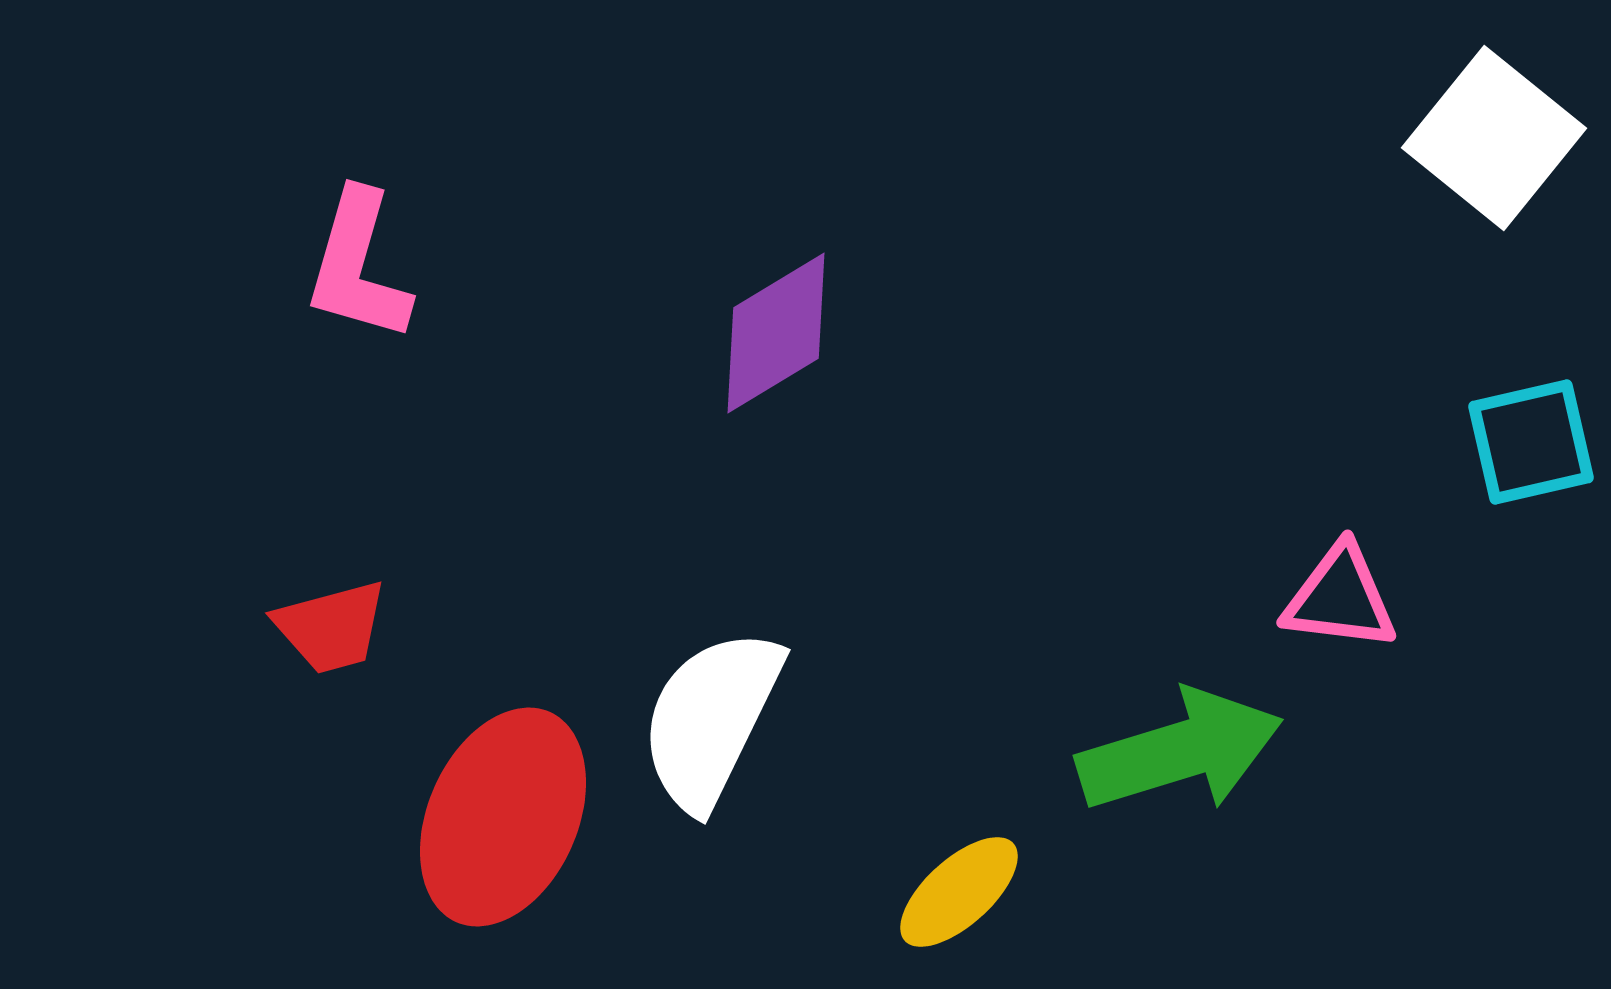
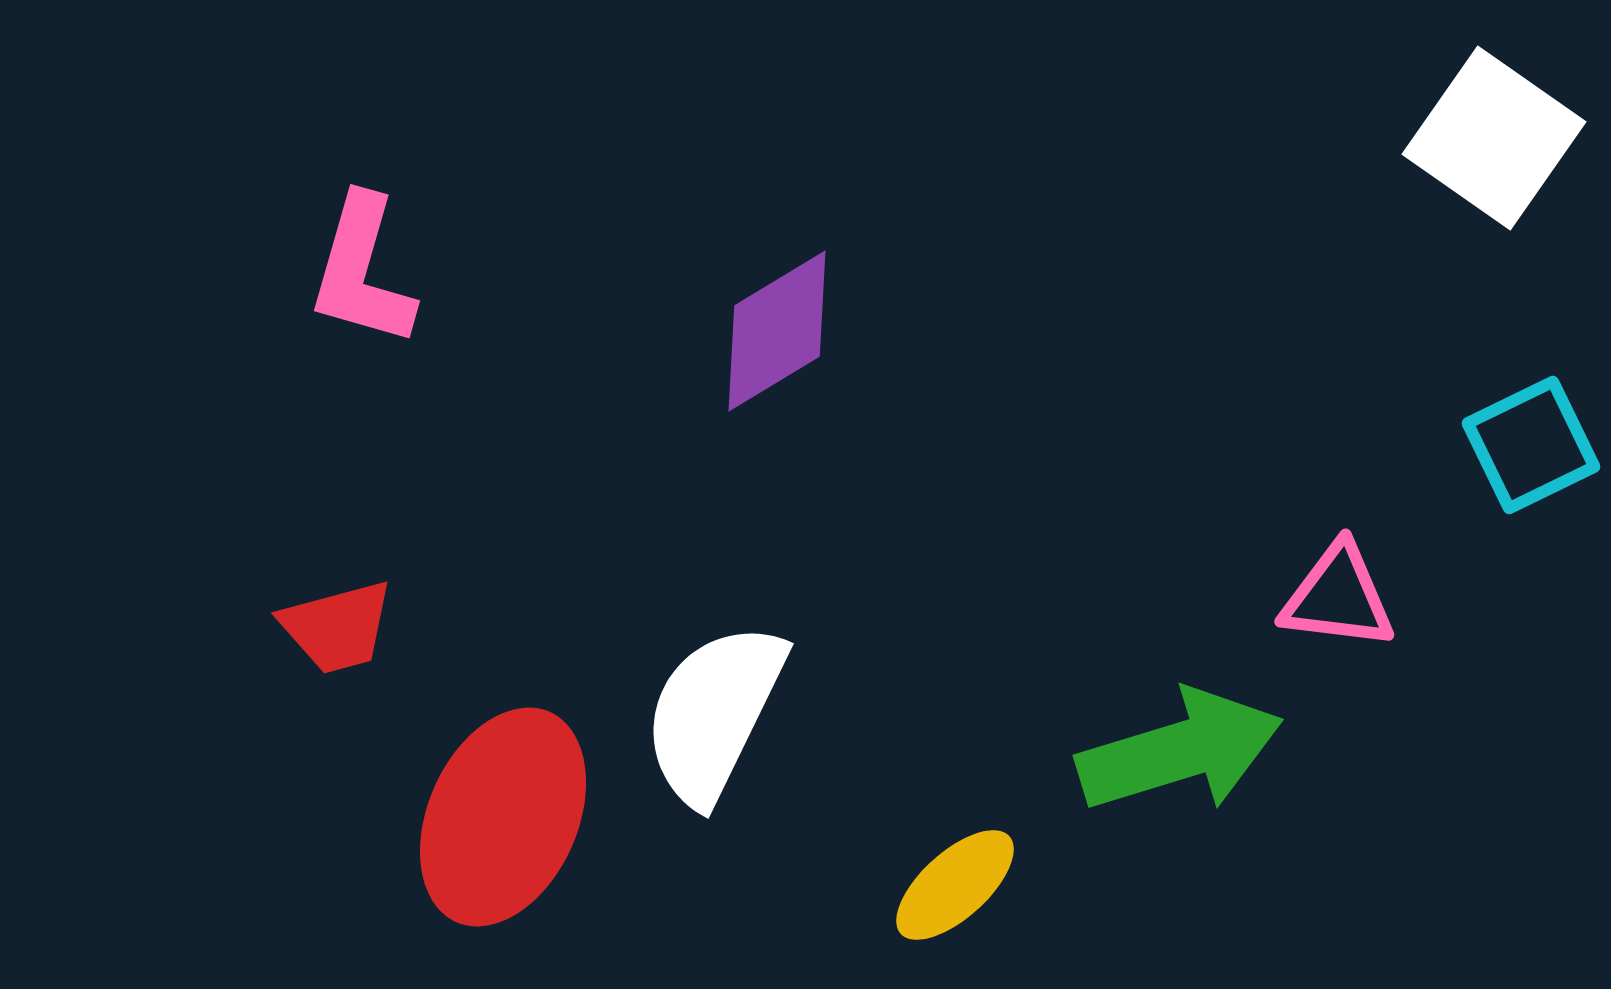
white square: rotated 4 degrees counterclockwise
pink L-shape: moved 4 px right, 5 px down
purple diamond: moved 1 px right, 2 px up
cyan square: moved 3 px down; rotated 13 degrees counterclockwise
pink triangle: moved 2 px left, 1 px up
red trapezoid: moved 6 px right
white semicircle: moved 3 px right, 6 px up
yellow ellipse: moved 4 px left, 7 px up
